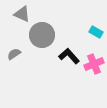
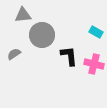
gray triangle: moved 1 px right, 1 px down; rotated 30 degrees counterclockwise
black L-shape: rotated 35 degrees clockwise
pink cross: rotated 36 degrees clockwise
